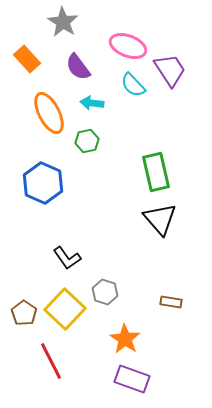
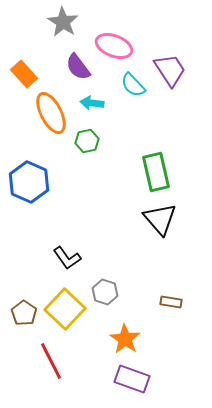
pink ellipse: moved 14 px left
orange rectangle: moved 3 px left, 15 px down
orange ellipse: moved 2 px right
blue hexagon: moved 14 px left, 1 px up
